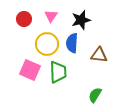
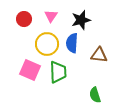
green semicircle: rotated 49 degrees counterclockwise
